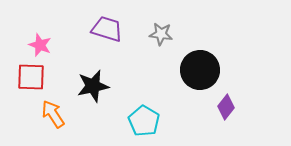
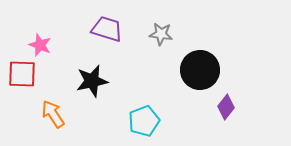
red square: moved 9 px left, 3 px up
black star: moved 1 px left, 5 px up
cyan pentagon: rotated 20 degrees clockwise
